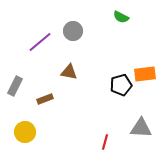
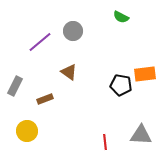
brown triangle: rotated 24 degrees clockwise
black pentagon: rotated 25 degrees clockwise
gray triangle: moved 7 px down
yellow circle: moved 2 px right, 1 px up
red line: rotated 21 degrees counterclockwise
